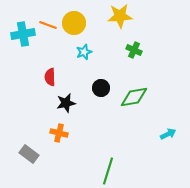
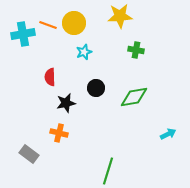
green cross: moved 2 px right; rotated 14 degrees counterclockwise
black circle: moved 5 px left
